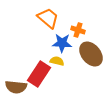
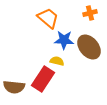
orange cross: moved 12 px right, 17 px up; rotated 32 degrees counterclockwise
blue star: moved 2 px right, 3 px up
brown ellipse: moved 2 px left, 7 px up
red rectangle: moved 4 px right, 5 px down
brown semicircle: moved 2 px left
